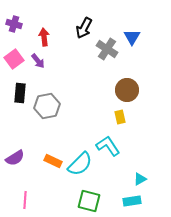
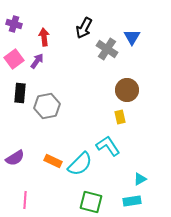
purple arrow: moved 1 px left; rotated 105 degrees counterclockwise
green square: moved 2 px right, 1 px down
